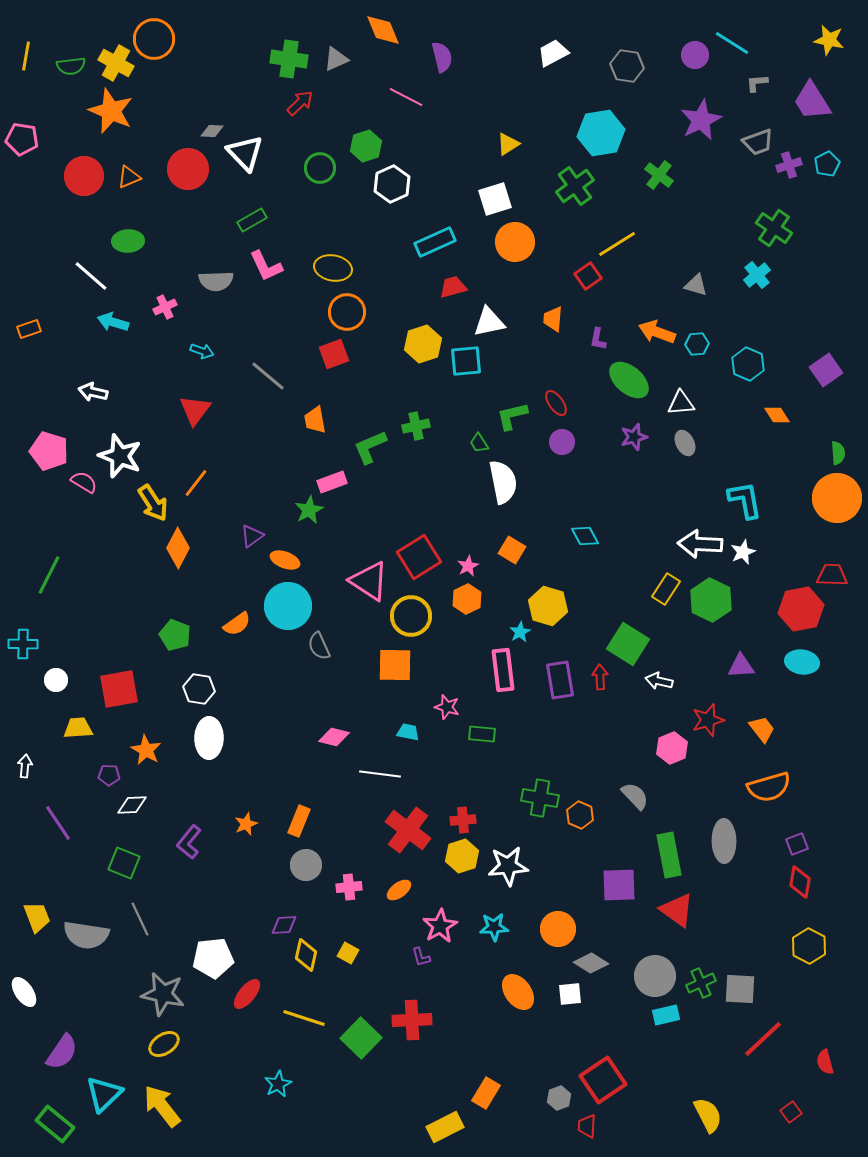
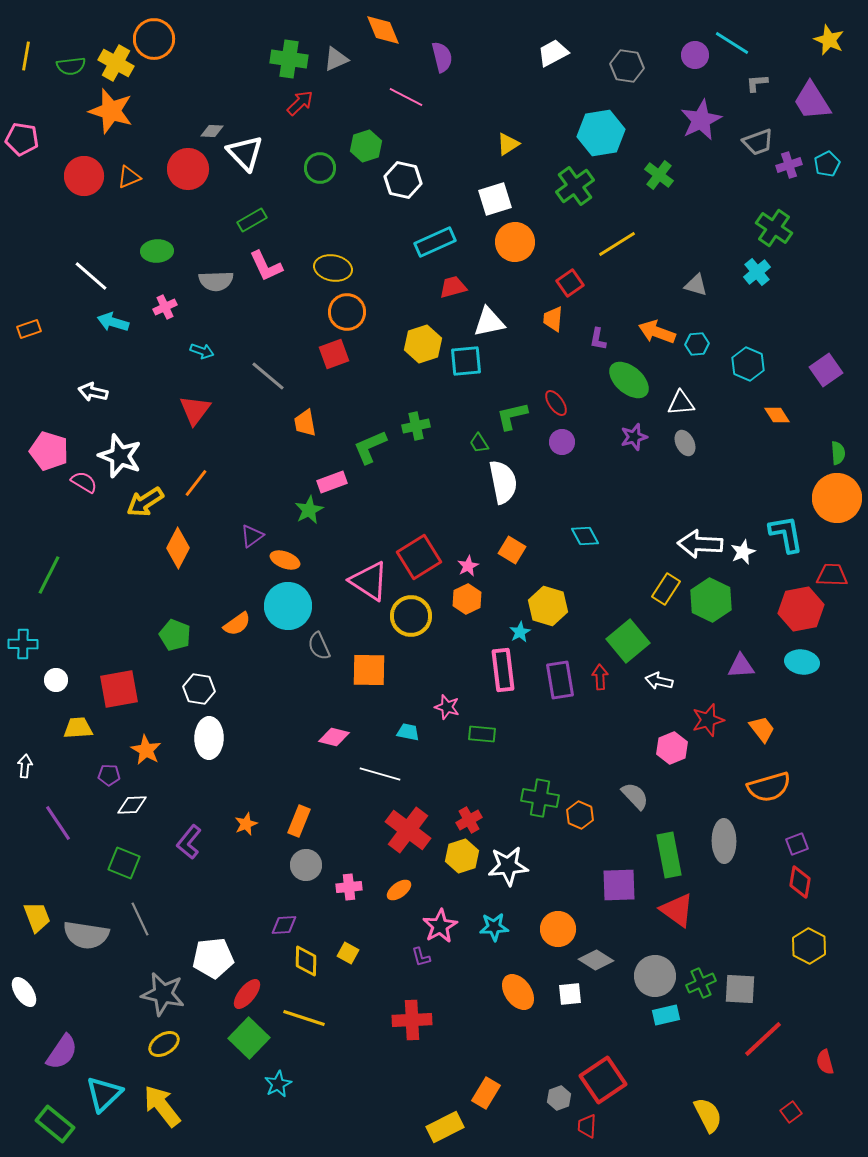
yellow star at (829, 40): rotated 12 degrees clockwise
orange star at (111, 111): rotated 6 degrees counterclockwise
white hexagon at (392, 184): moved 11 px right, 4 px up; rotated 24 degrees counterclockwise
green ellipse at (128, 241): moved 29 px right, 10 px down
cyan cross at (757, 275): moved 3 px up
red square at (588, 276): moved 18 px left, 7 px down
orange trapezoid at (315, 420): moved 10 px left, 3 px down
cyan L-shape at (745, 500): moved 41 px right, 34 px down
yellow arrow at (153, 503): moved 8 px left, 1 px up; rotated 90 degrees clockwise
green square at (628, 644): moved 3 px up; rotated 18 degrees clockwise
orange square at (395, 665): moved 26 px left, 5 px down
white line at (380, 774): rotated 9 degrees clockwise
red cross at (463, 820): moved 6 px right; rotated 25 degrees counterclockwise
yellow diamond at (306, 955): moved 6 px down; rotated 12 degrees counterclockwise
gray diamond at (591, 963): moved 5 px right, 3 px up
green square at (361, 1038): moved 112 px left
